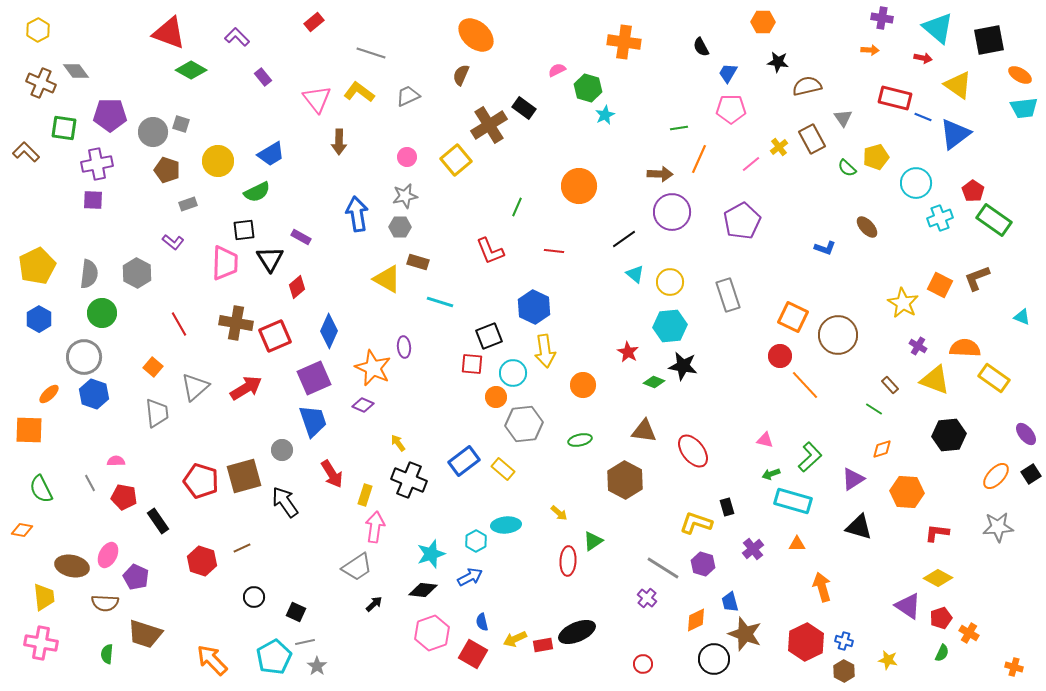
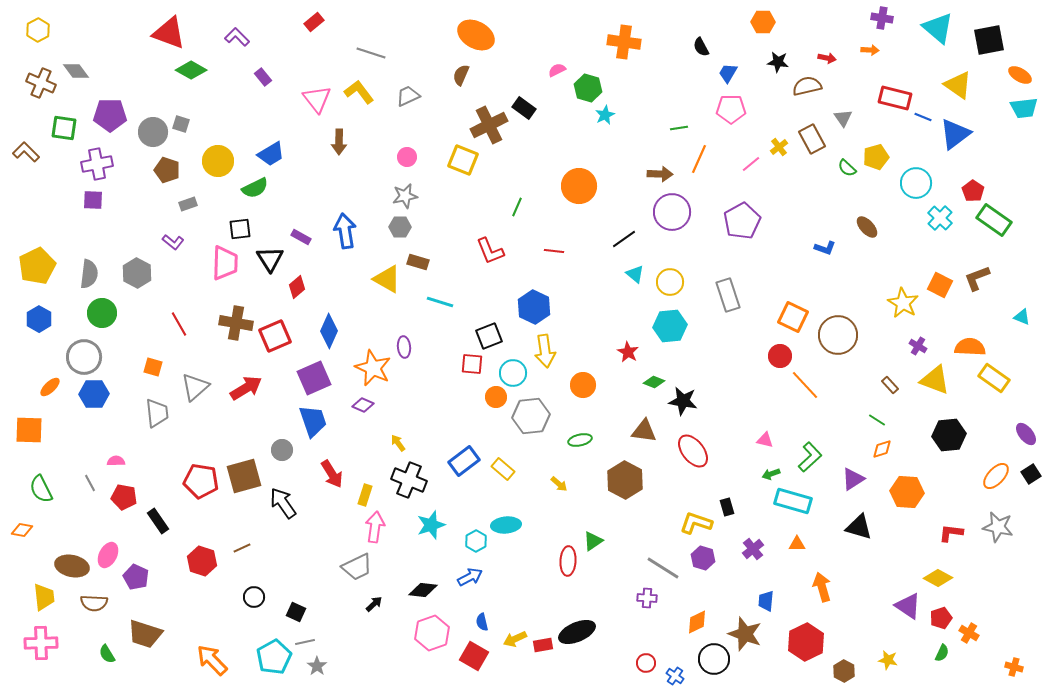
orange ellipse at (476, 35): rotated 12 degrees counterclockwise
red arrow at (923, 58): moved 96 px left
yellow L-shape at (359, 92): rotated 16 degrees clockwise
brown cross at (489, 125): rotated 6 degrees clockwise
yellow square at (456, 160): moved 7 px right; rotated 28 degrees counterclockwise
green semicircle at (257, 192): moved 2 px left, 4 px up
blue arrow at (357, 214): moved 12 px left, 17 px down
cyan cross at (940, 218): rotated 25 degrees counterclockwise
black square at (244, 230): moved 4 px left, 1 px up
orange semicircle at (965, 348): moved 5 px right, 1 px up
black star at (683, 366): moved 35 px down
orange square at (153, 367): rotated 24 degrees counterclockwise
orange ellipse at (49, 394): moved 1 px right, 7 px up
blue hexagon at (94, 394): rotated 20 degrees counterclockwise
green line at (874, 409): moved 3 px right, 11 px down
gray hexagon at (524, 424): moved 7 px right, 8 px up
red pentagon at (201, 481): rotated 8 degrees counterclockwise
black arrow at (285, 502): moved 2 px left, 1 px down
yellow arrow at (559, 513): moved 29 px up
gray star at (998, 527): rotated 16 degrees clockwise
red L-shape at (937, 533): moved 14 px right
cyan star at (431, 554): moved 29 px up
purple hexagon at (703, 564): moved 6 px up
gray trapezoid at (357, 567): rotated 8 degrees clockwise
purple cross at (647, 598): rotated 36 degrees counterclockwise
blue trapezoid at (730, 602): moved 36 px right, 1 px up; rotated 20 degrees clockwise
brown semicircle at (105, 603): moved 11 px left
orange diamond at (696, 620): moved 1 px right, 2 px down
blue cross at (844, 641): moved 169 px left, 35 px down; rotated 18 degrees clockwise
pink cross at (41, 643): rotated 12 degrees counterclockwise
green semicircle at (107, 654): rotated 36 degrees counterclockwise
red square at (473, 654): moved 1 px right, 2 px down
red circle at (643, 664): moved 3 px right, 1 px up
